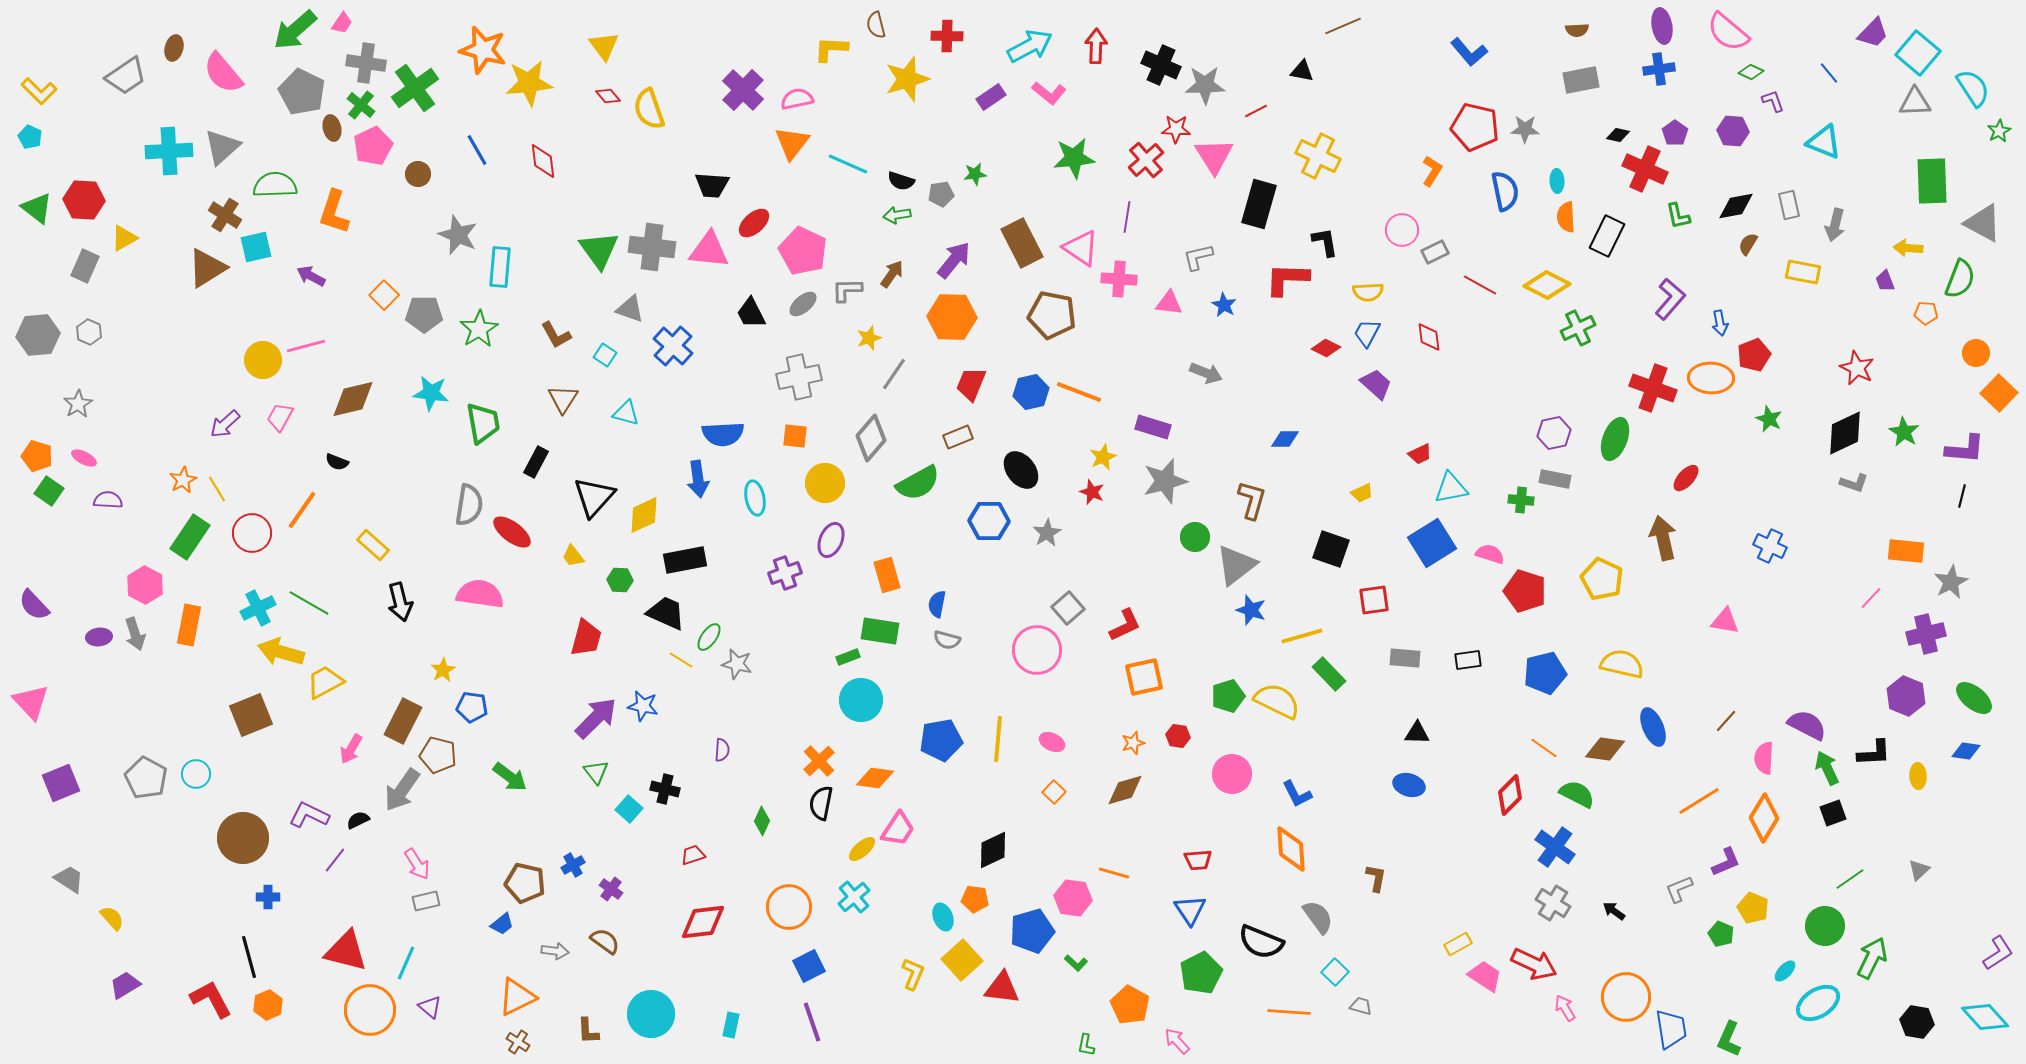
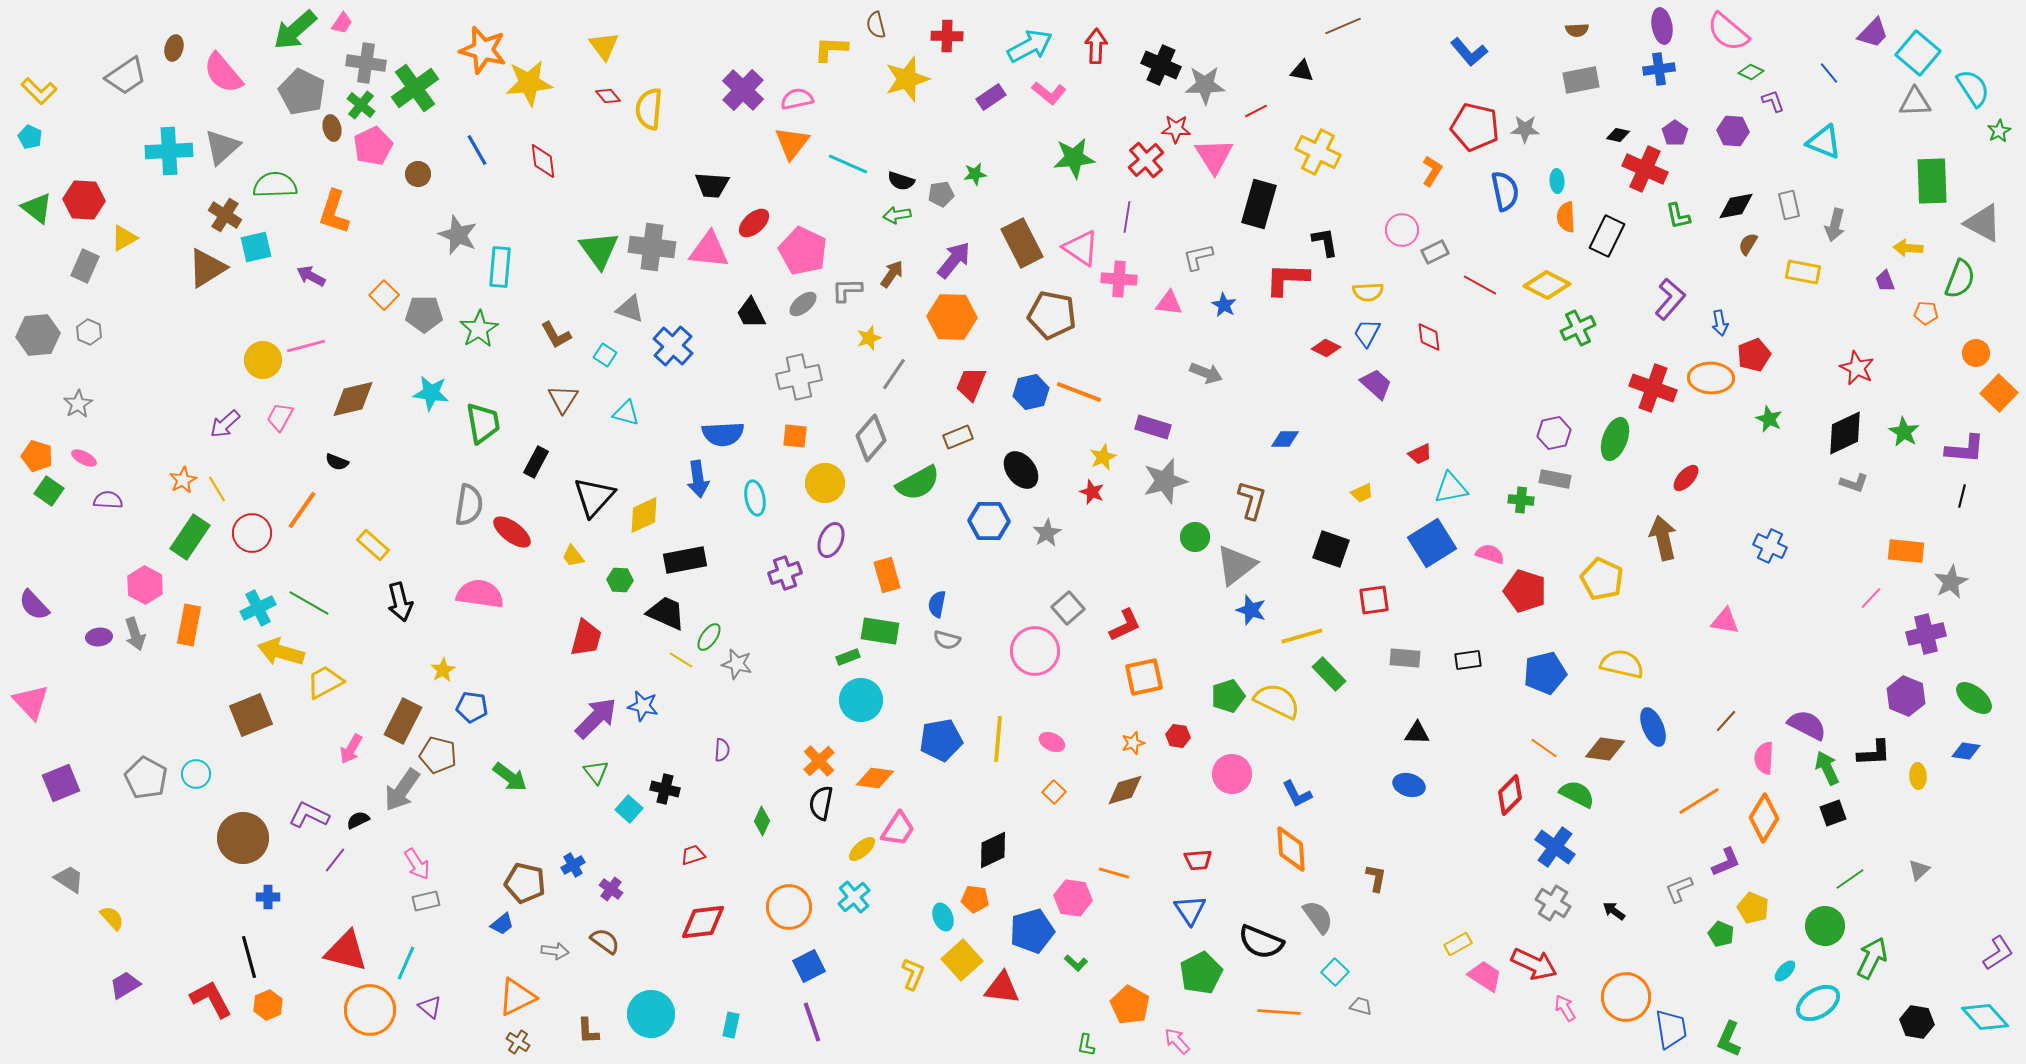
yellow semicircle at (649, 109): rotated 24 degrees clockwise
yellow cross at (1318, 156): moved 4 px up
pink circle at (1037, 650): moved 2 px left, 1 px down
orange line at (1289, 1012): moved 10 px left
